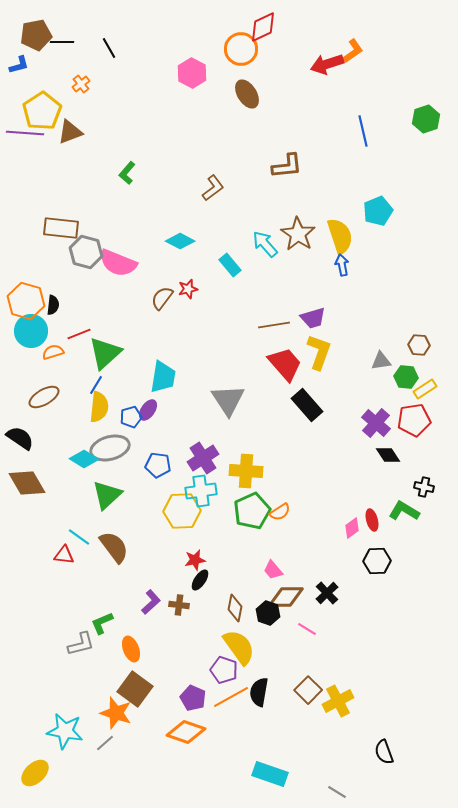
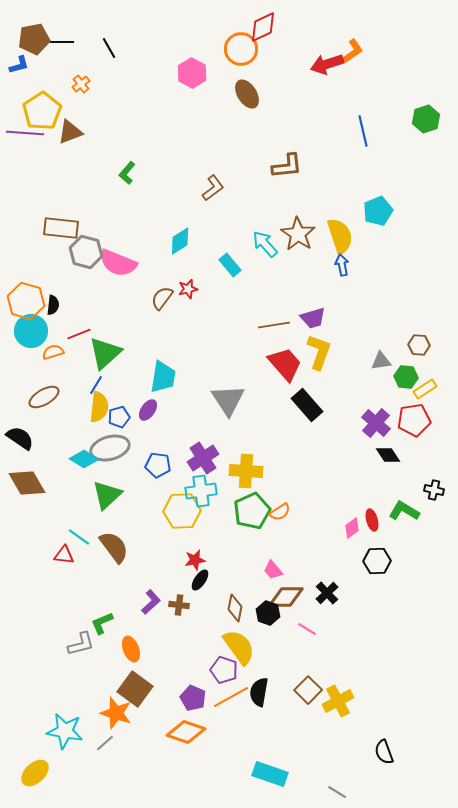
brown pentagon at (36, 35): moved 2 px left, 4 px down
cyan diamond at (180, 241): rotated 60 degrees counterclockwise
blue pentagon at (131, 417): moved 12 px left
black cross at (424, 487): moved 10 px right, 3 px down
